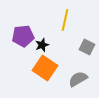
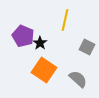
purple pentagon: rotated 30 degrees clockwise
black star: moved 2 px left, 2 px up; rotated 16 degrees counterclockwise
orange square: moved 1 px left, 2 px down
gray semicircle: rotated 72 degrees clockwise
